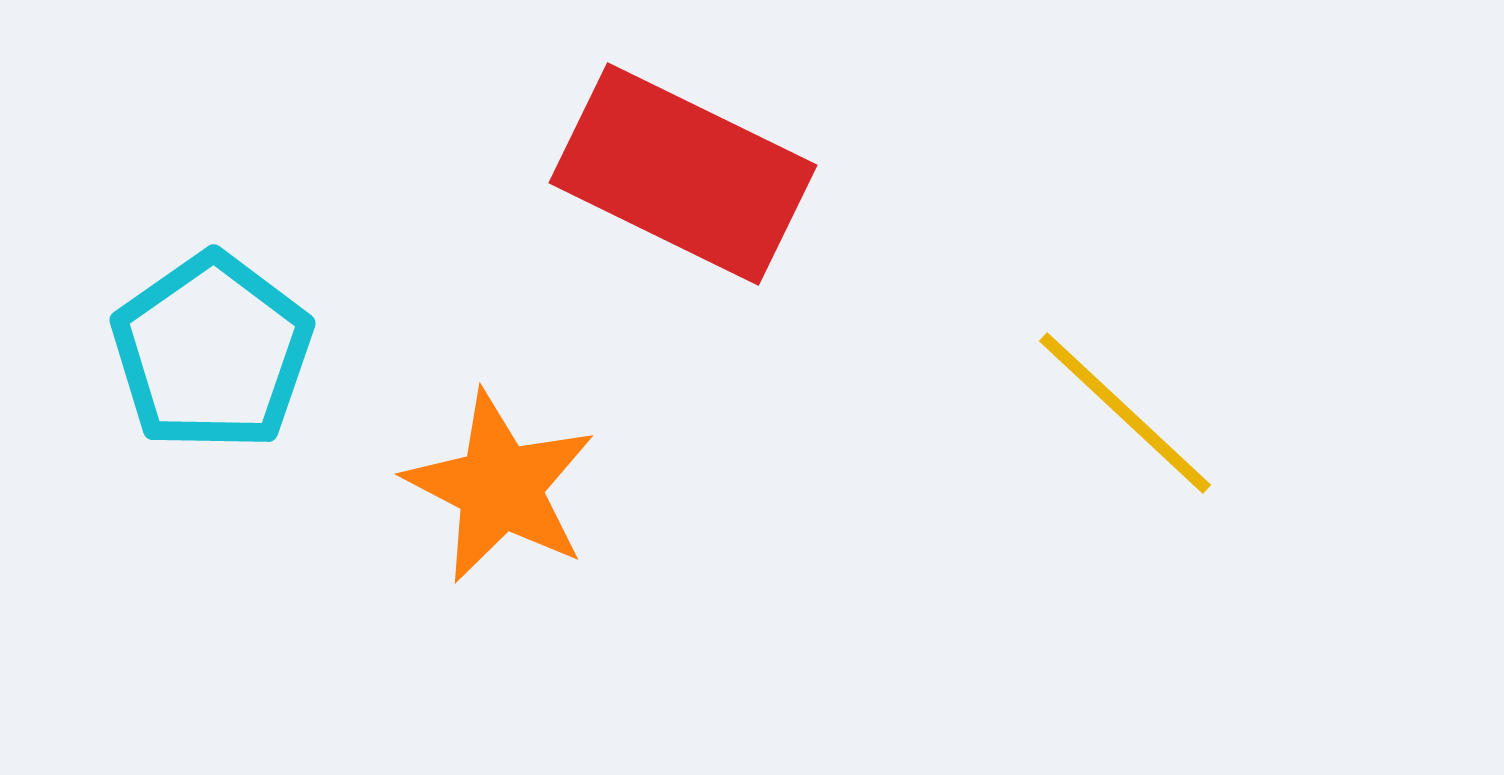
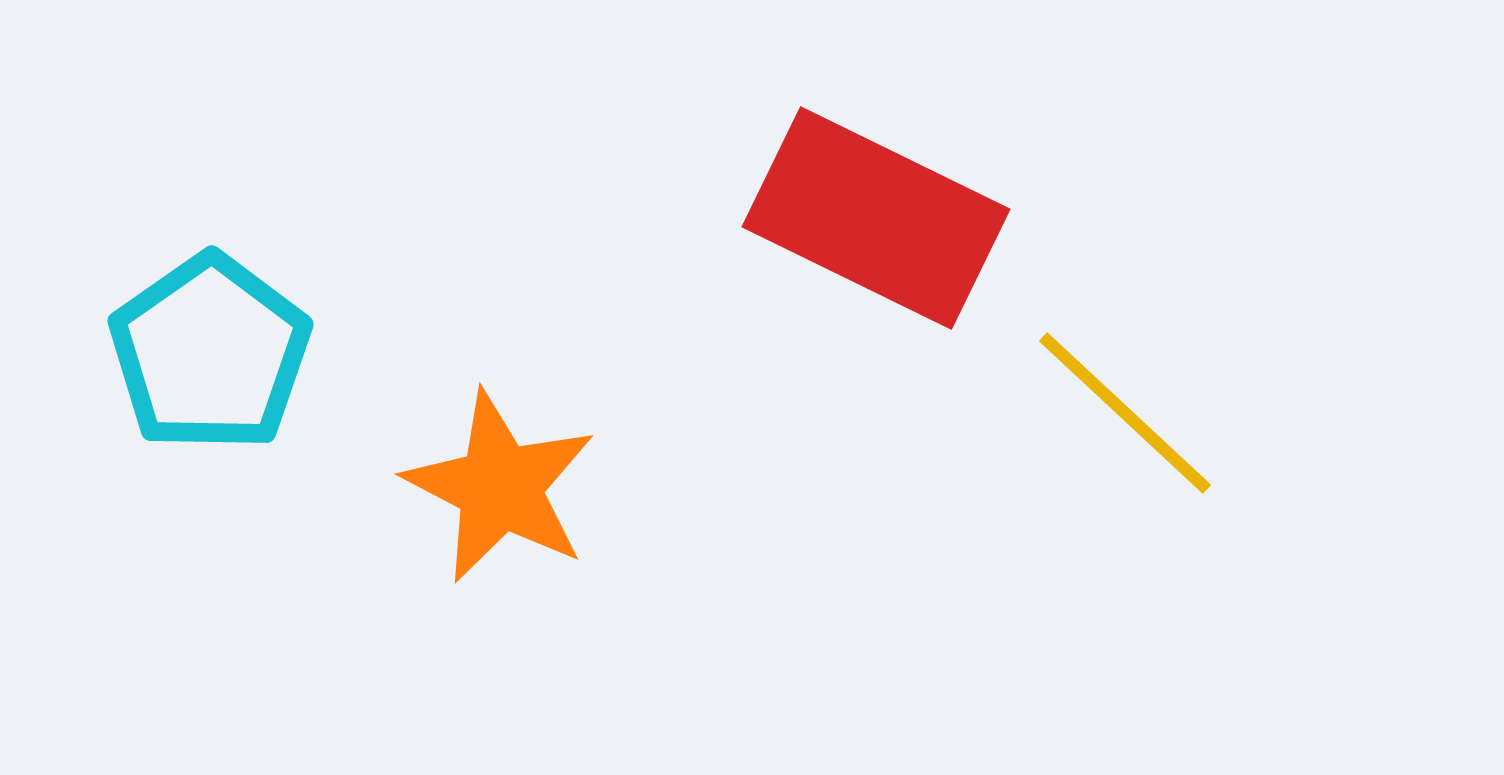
red rectangle: moved 193 px right, 44 px down
cyan pentagon: moved 2 px left, 1 px down
